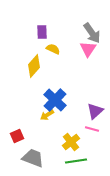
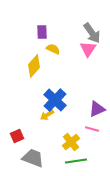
purple triangle: moved 2 px right, 2 px up; rotated 18 degrees clockwise
